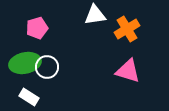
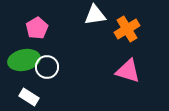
pink pentagon: rotated 15 degrees counterclockwise
green ellipse: moved 1 px left, 3 px up
